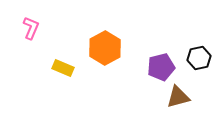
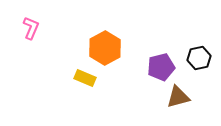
yellow rectangle: moved 22 px right, 10 px down
